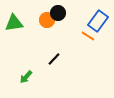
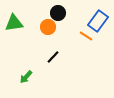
orange circle: moved 1 px right, 7 px down
orange line: moved 2 px left
black line: moved 1 px left, 2 px up
